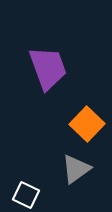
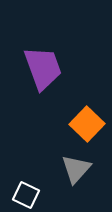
purple trapezoid: moved 5 px left
gray triangle: rotated 12 degrees counterclockwise
